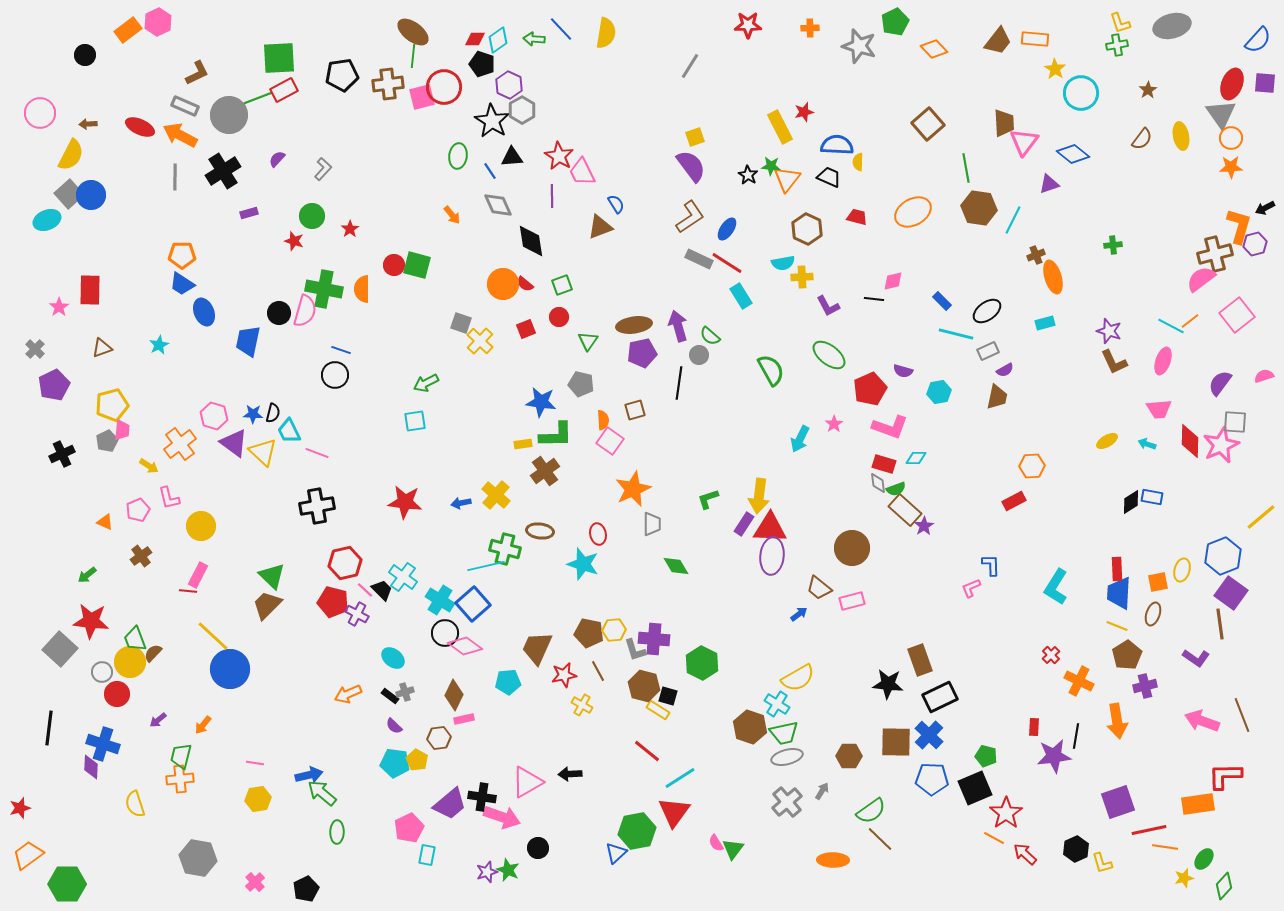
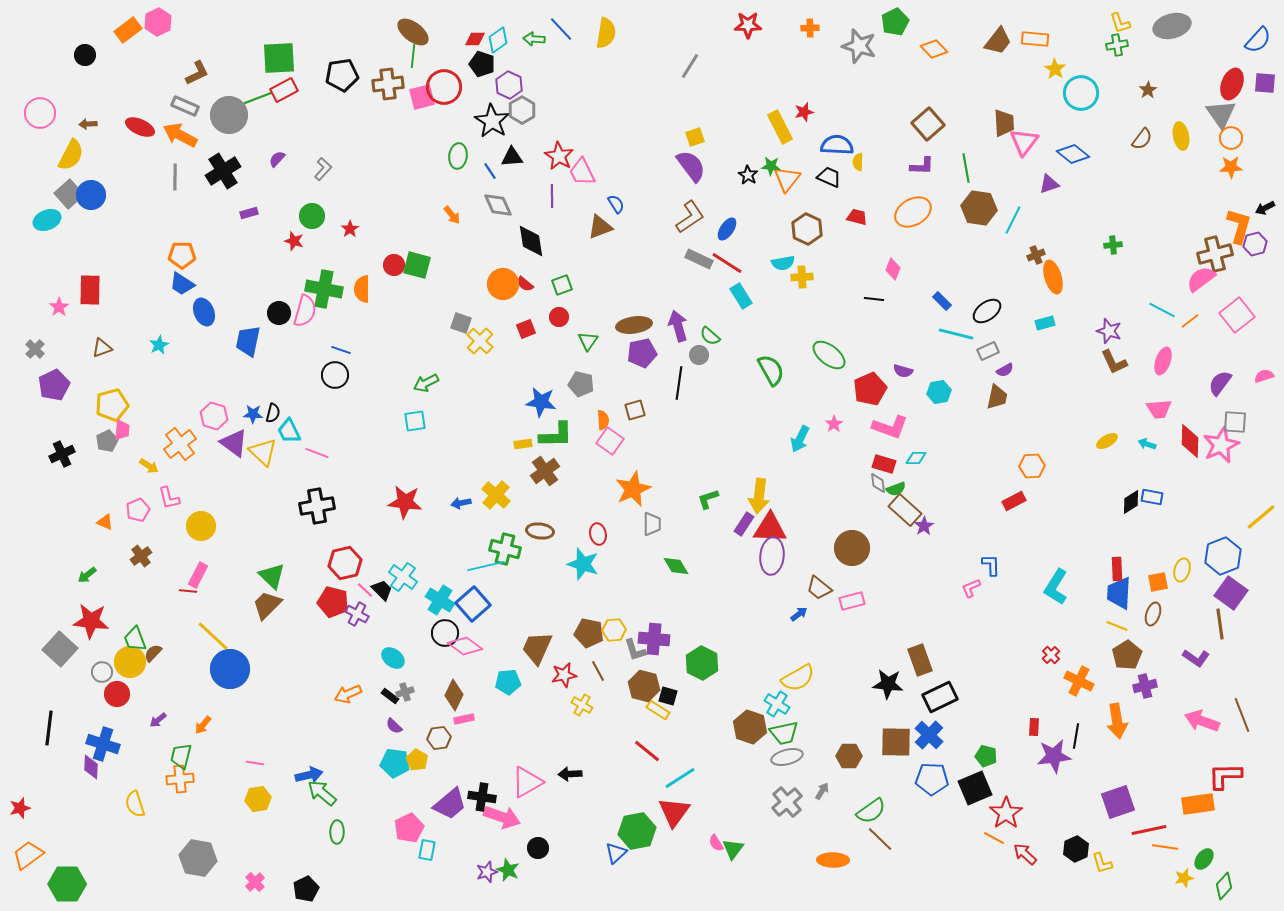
pink diamond at (893, 281): moved 12 px up; rotated 55 degrees counterclockwise
purple L-shape at (828, 306): moved 94 px right, 140 px up; rotated 60 degrees counterclockwise
cyan line at (1171, 326): moved 9 px left, 16 px up
cyan rectangle at (427, 855): moved 5 px up
